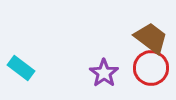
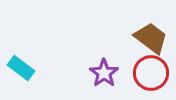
red circle: moved 5 px down
